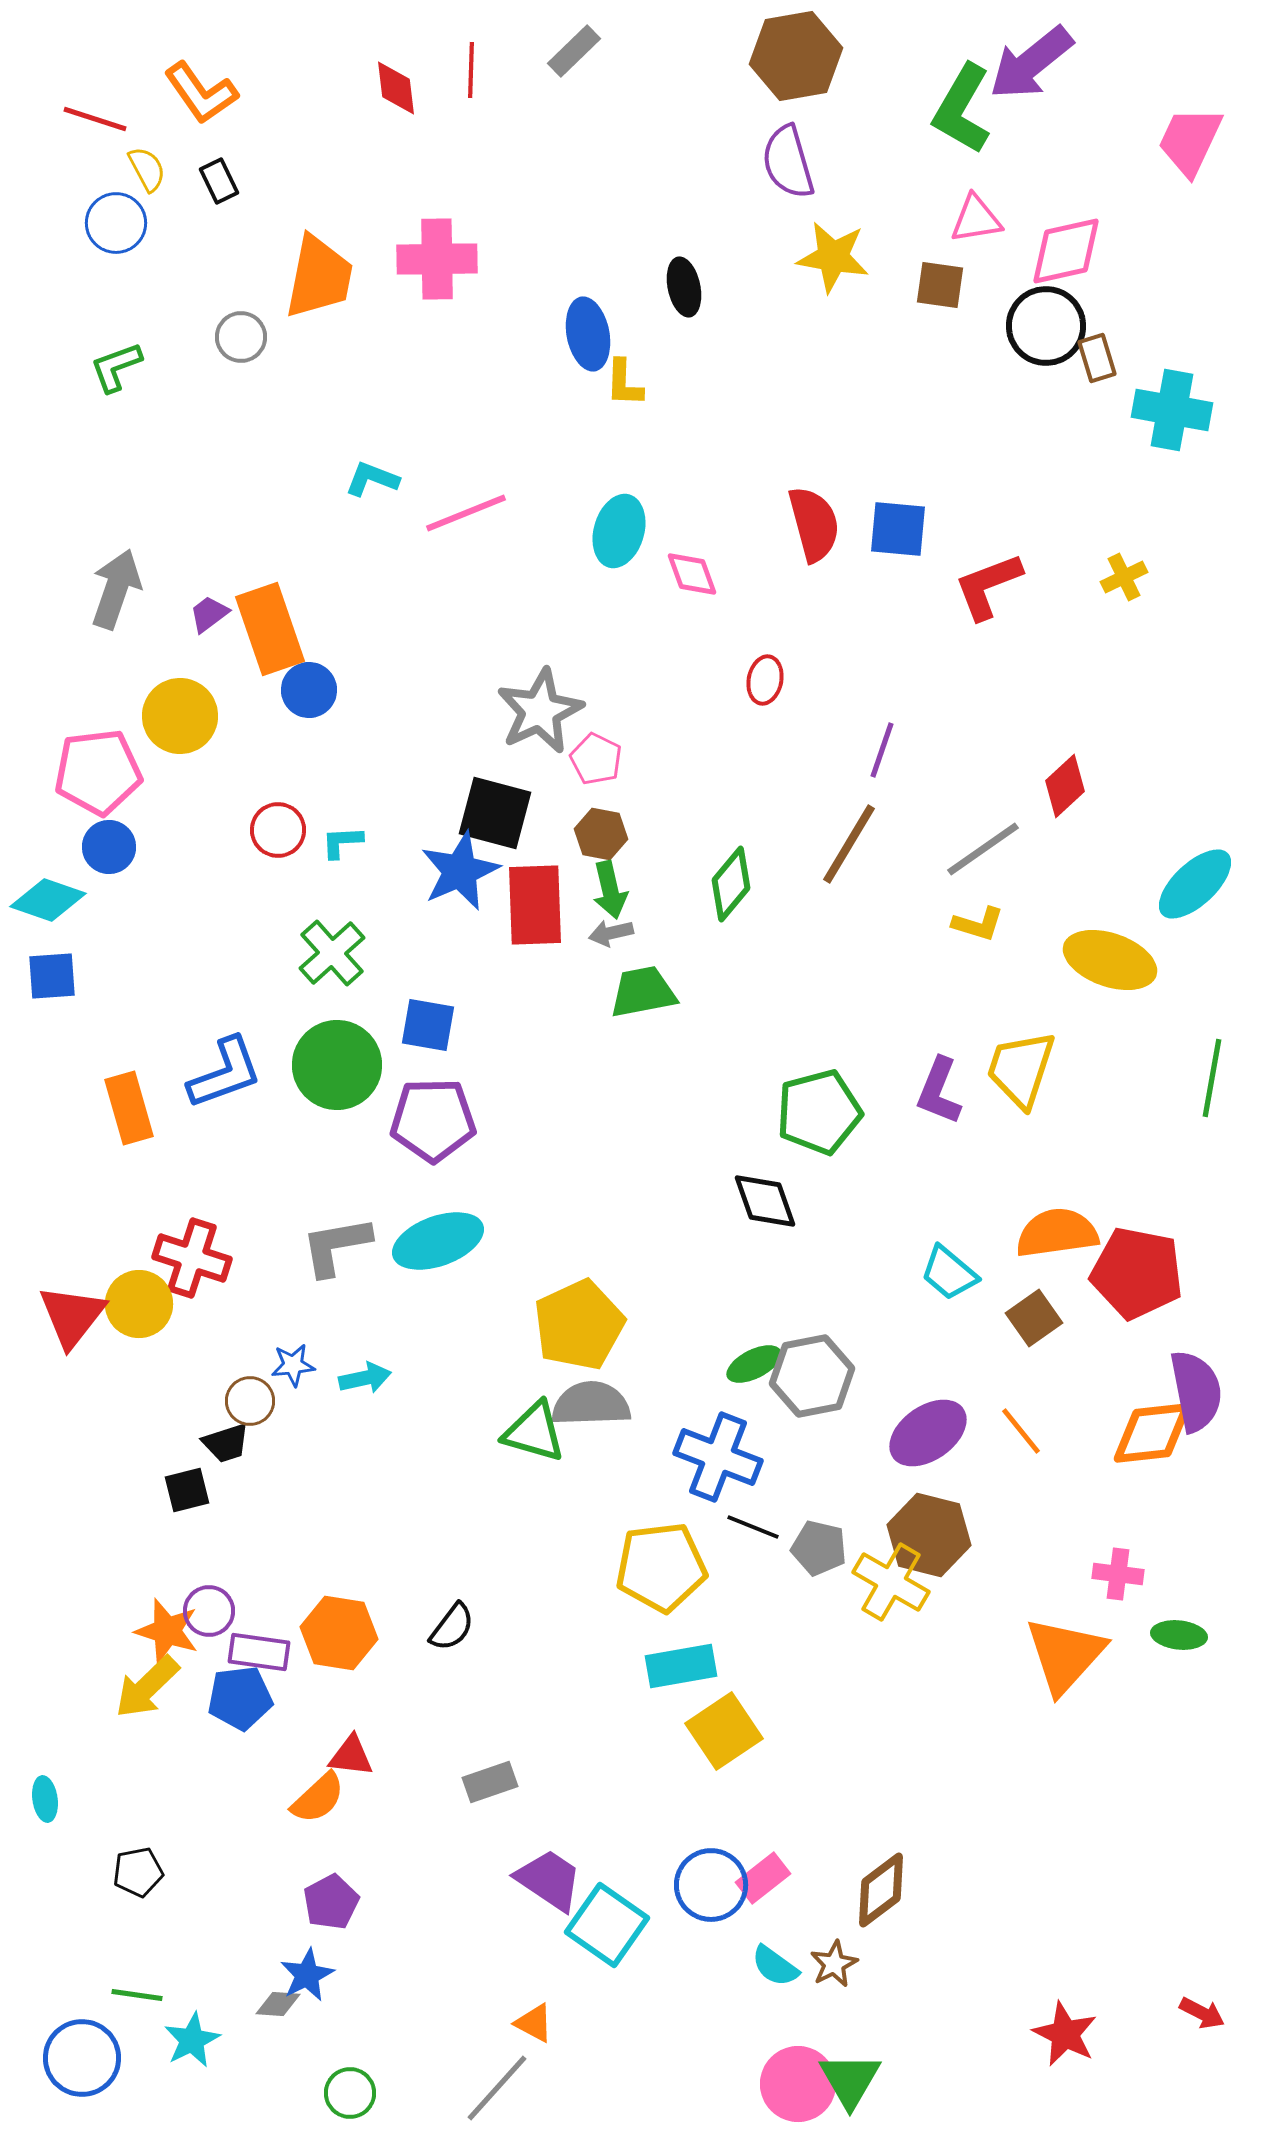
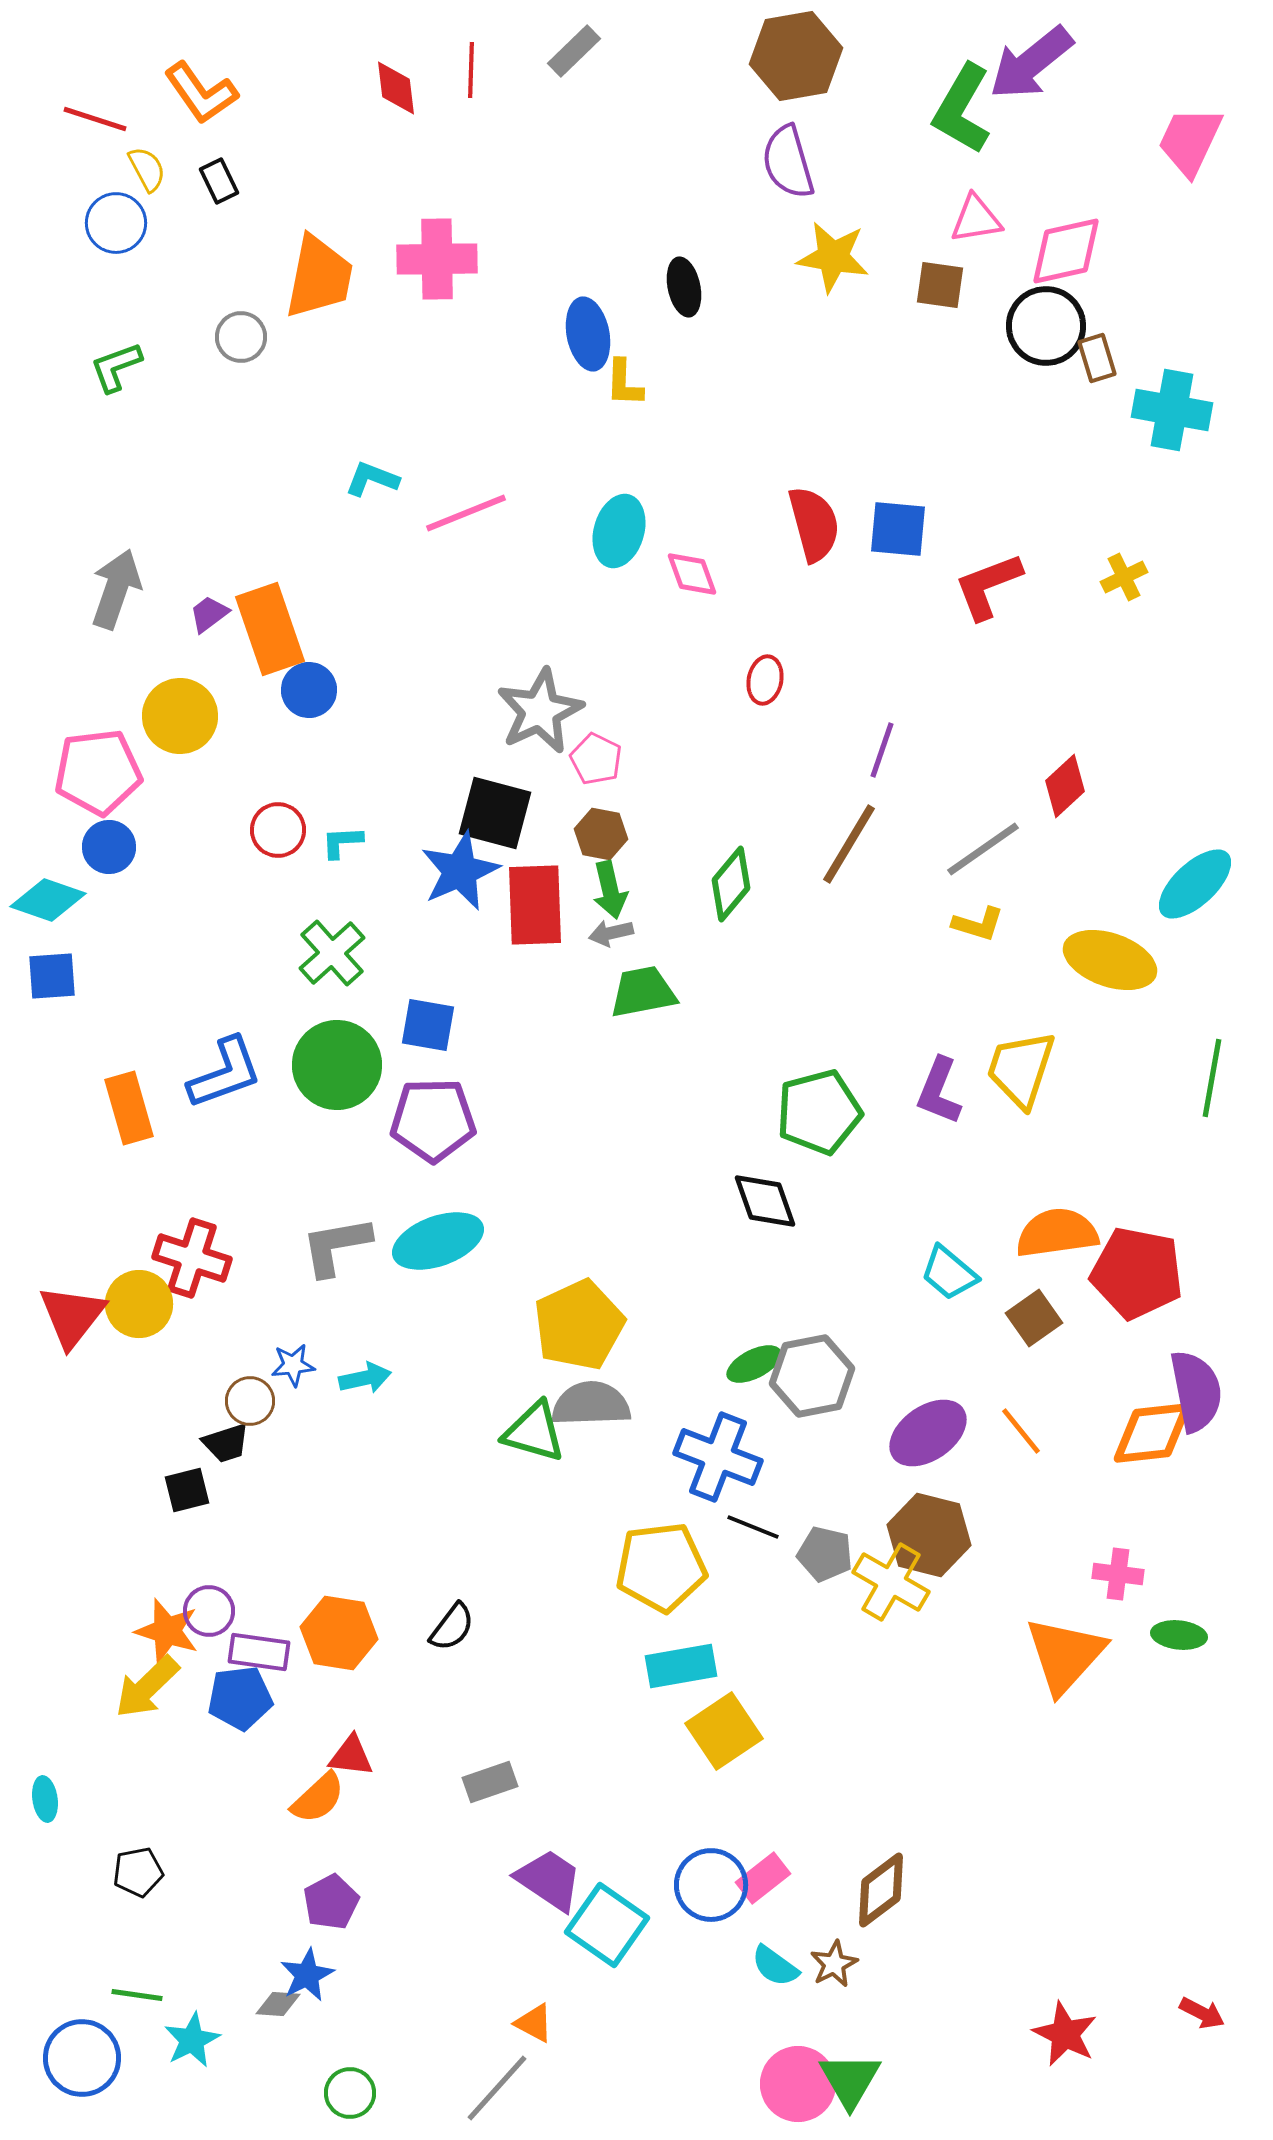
gray pentagon at (819, 1548): moved 6 px right, 6 px down
